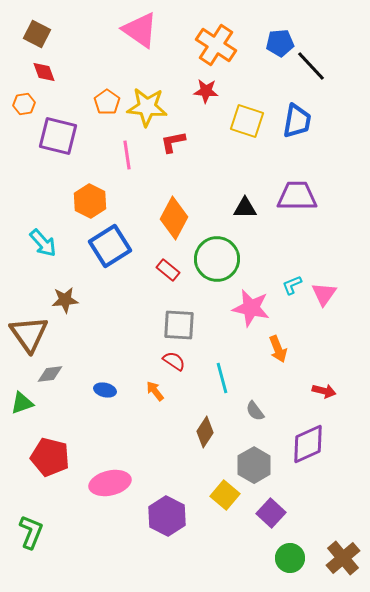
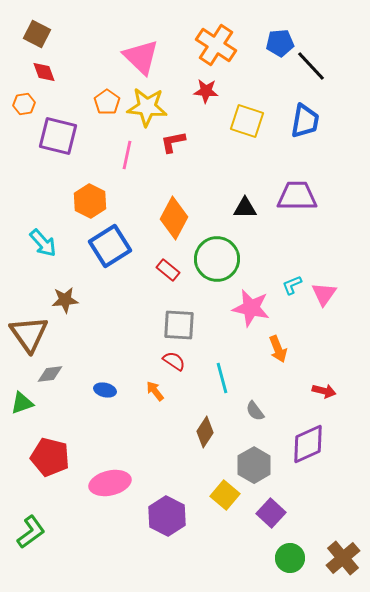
pink triangle at (140, 30): moved 1 px right, 27 px down; rotated 9 degrees clockwise
blue trapezoid at (297, 121): moved 8 px right
pink line at (127, 155): rotated 20 degrees clockwise
green L-shape at (31, 532): rotated 32 degrees clockwise
